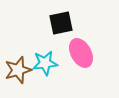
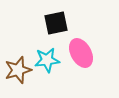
black square: moved 5 px left
cyan star: moved 2 px right, 3 px up
